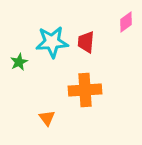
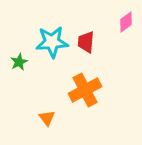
orange cross: rotated 24 degrees counterclockwise
